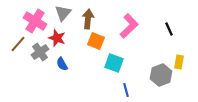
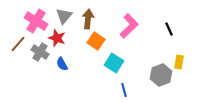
gray triangle: moved 1 px right, 3 px down
pink cross: moved 1 px right
orange square: rotated 12 degrees clockwise
gray cross: rotated 24 degrees counterclockwise
cyan square: rotated 12 degrees clockwise
blue line: moved 2 px left
